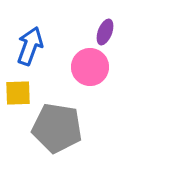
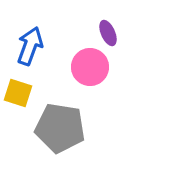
purple ellipse: moved 3 px right, 1 px down; rotated 45 degrees counterclockwise
yellow square: rotated 20 degrees clockwise
gray pentagon: moved 3 px right
